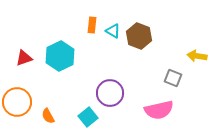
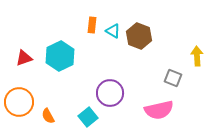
yellow arrow: rotated 78 degrees clockwise
orange circle: moved 2 px right
